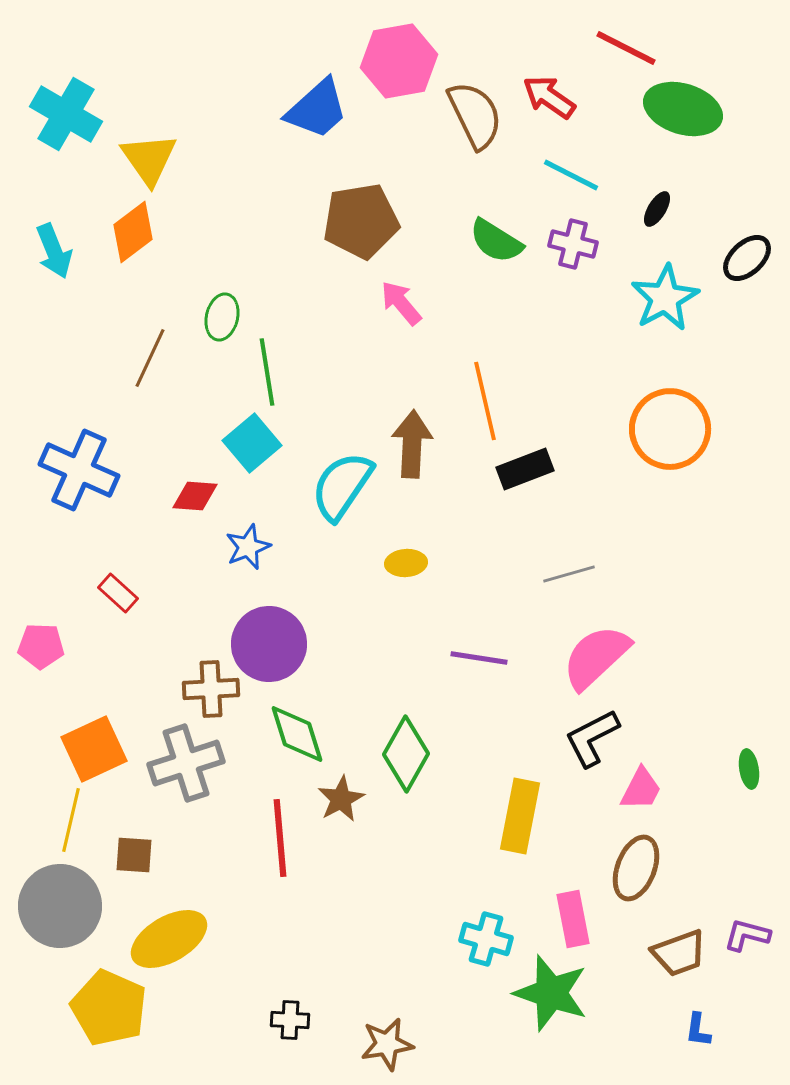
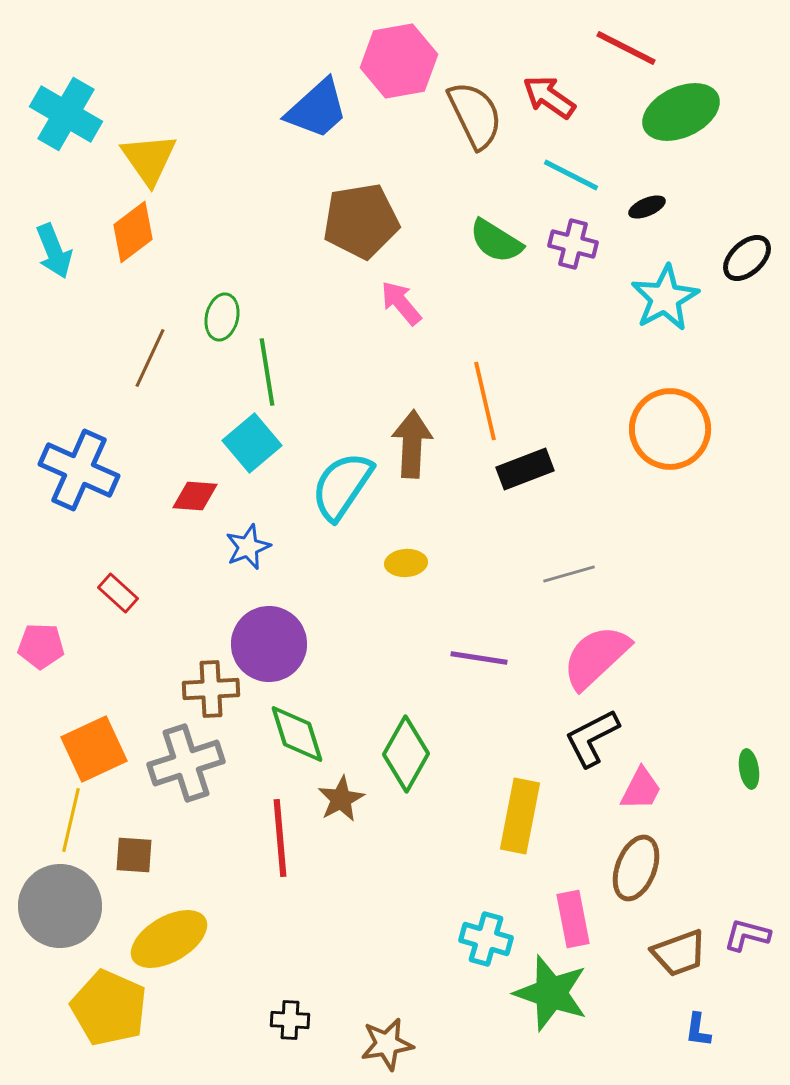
green ellipse at (683, 109): moved 2 px left, 3 px down; rotated 42 degrees counterclockwise
black ellipse at (657, 209): moved 10 px left, 2 px up; rotated 36 degrees clockwise
